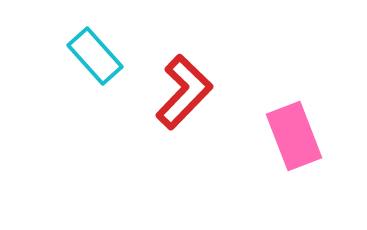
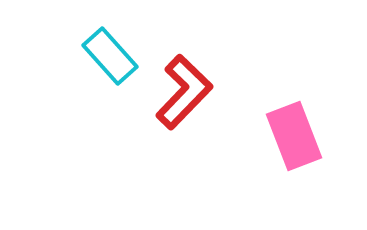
cyan rectangle: moved 15 px right
